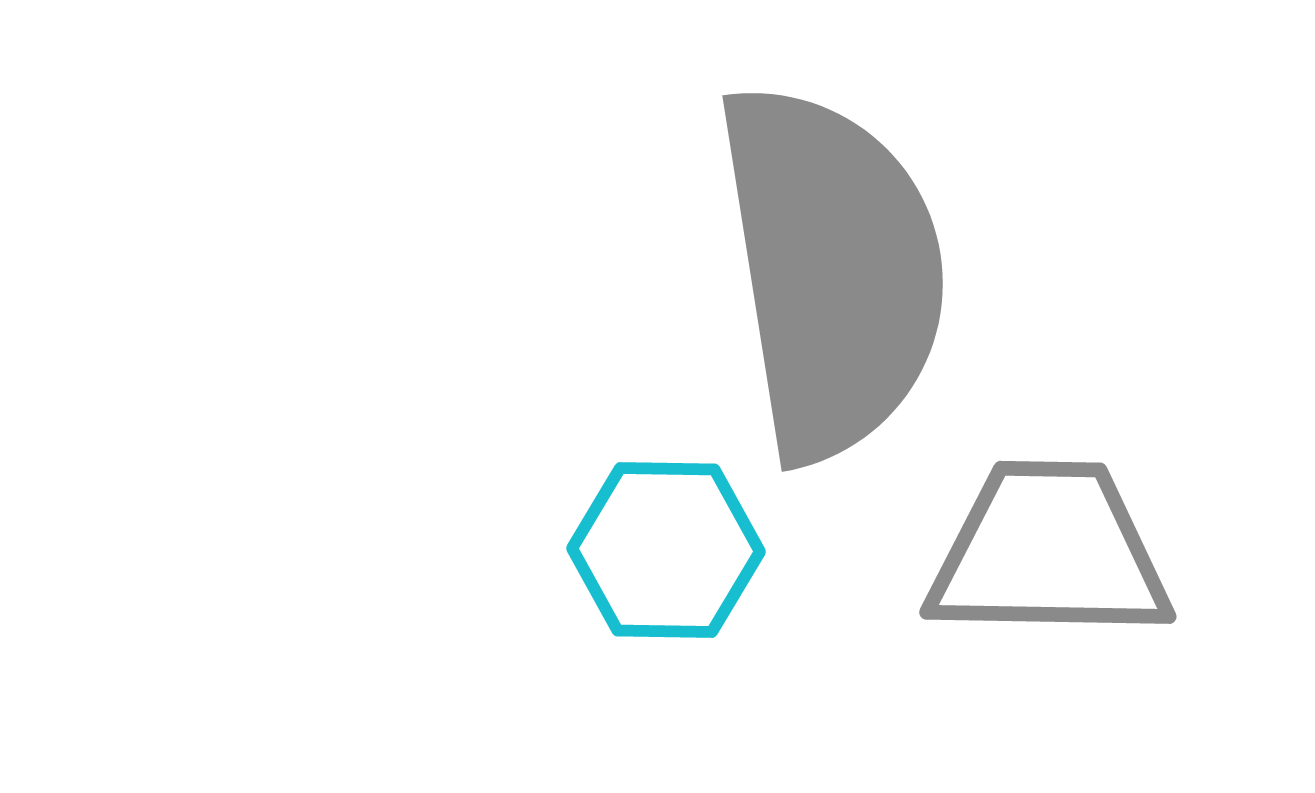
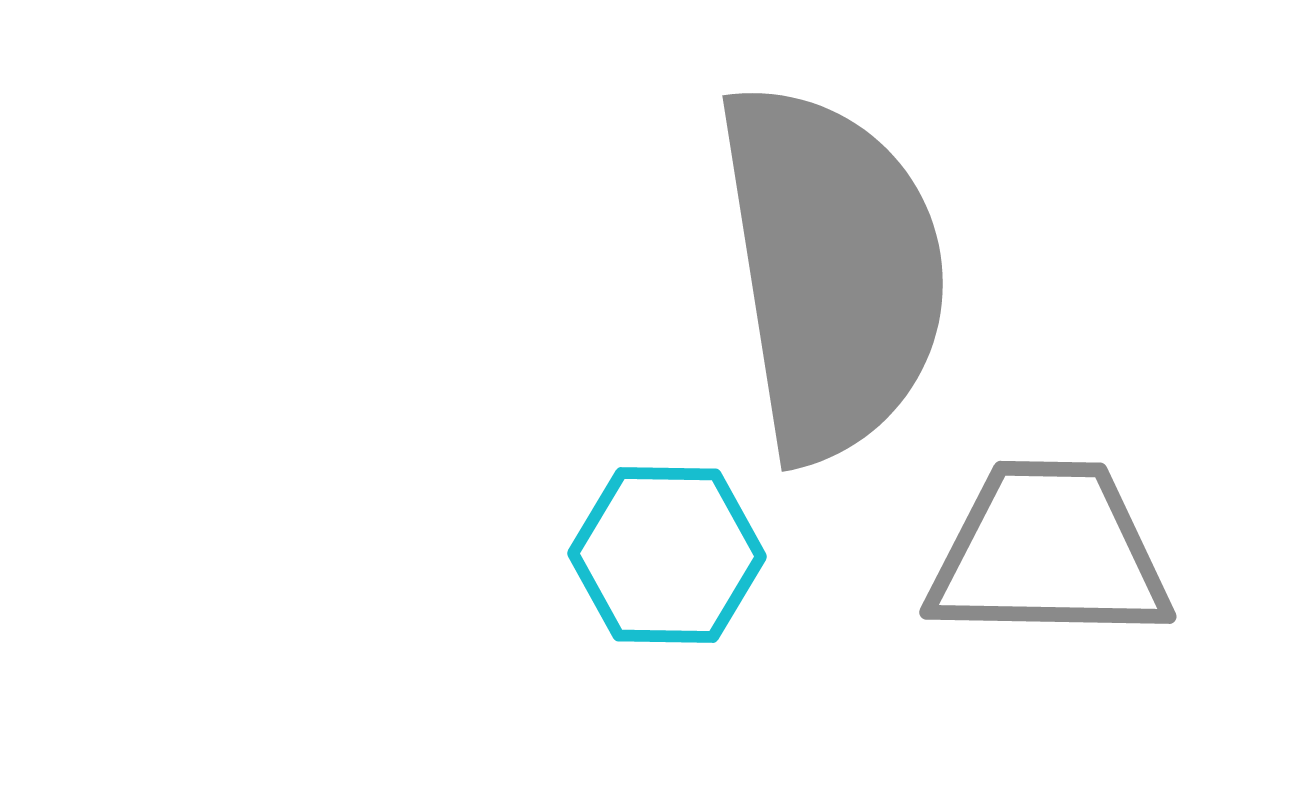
cyan hexagon: moved 1 px right, 5 px down
